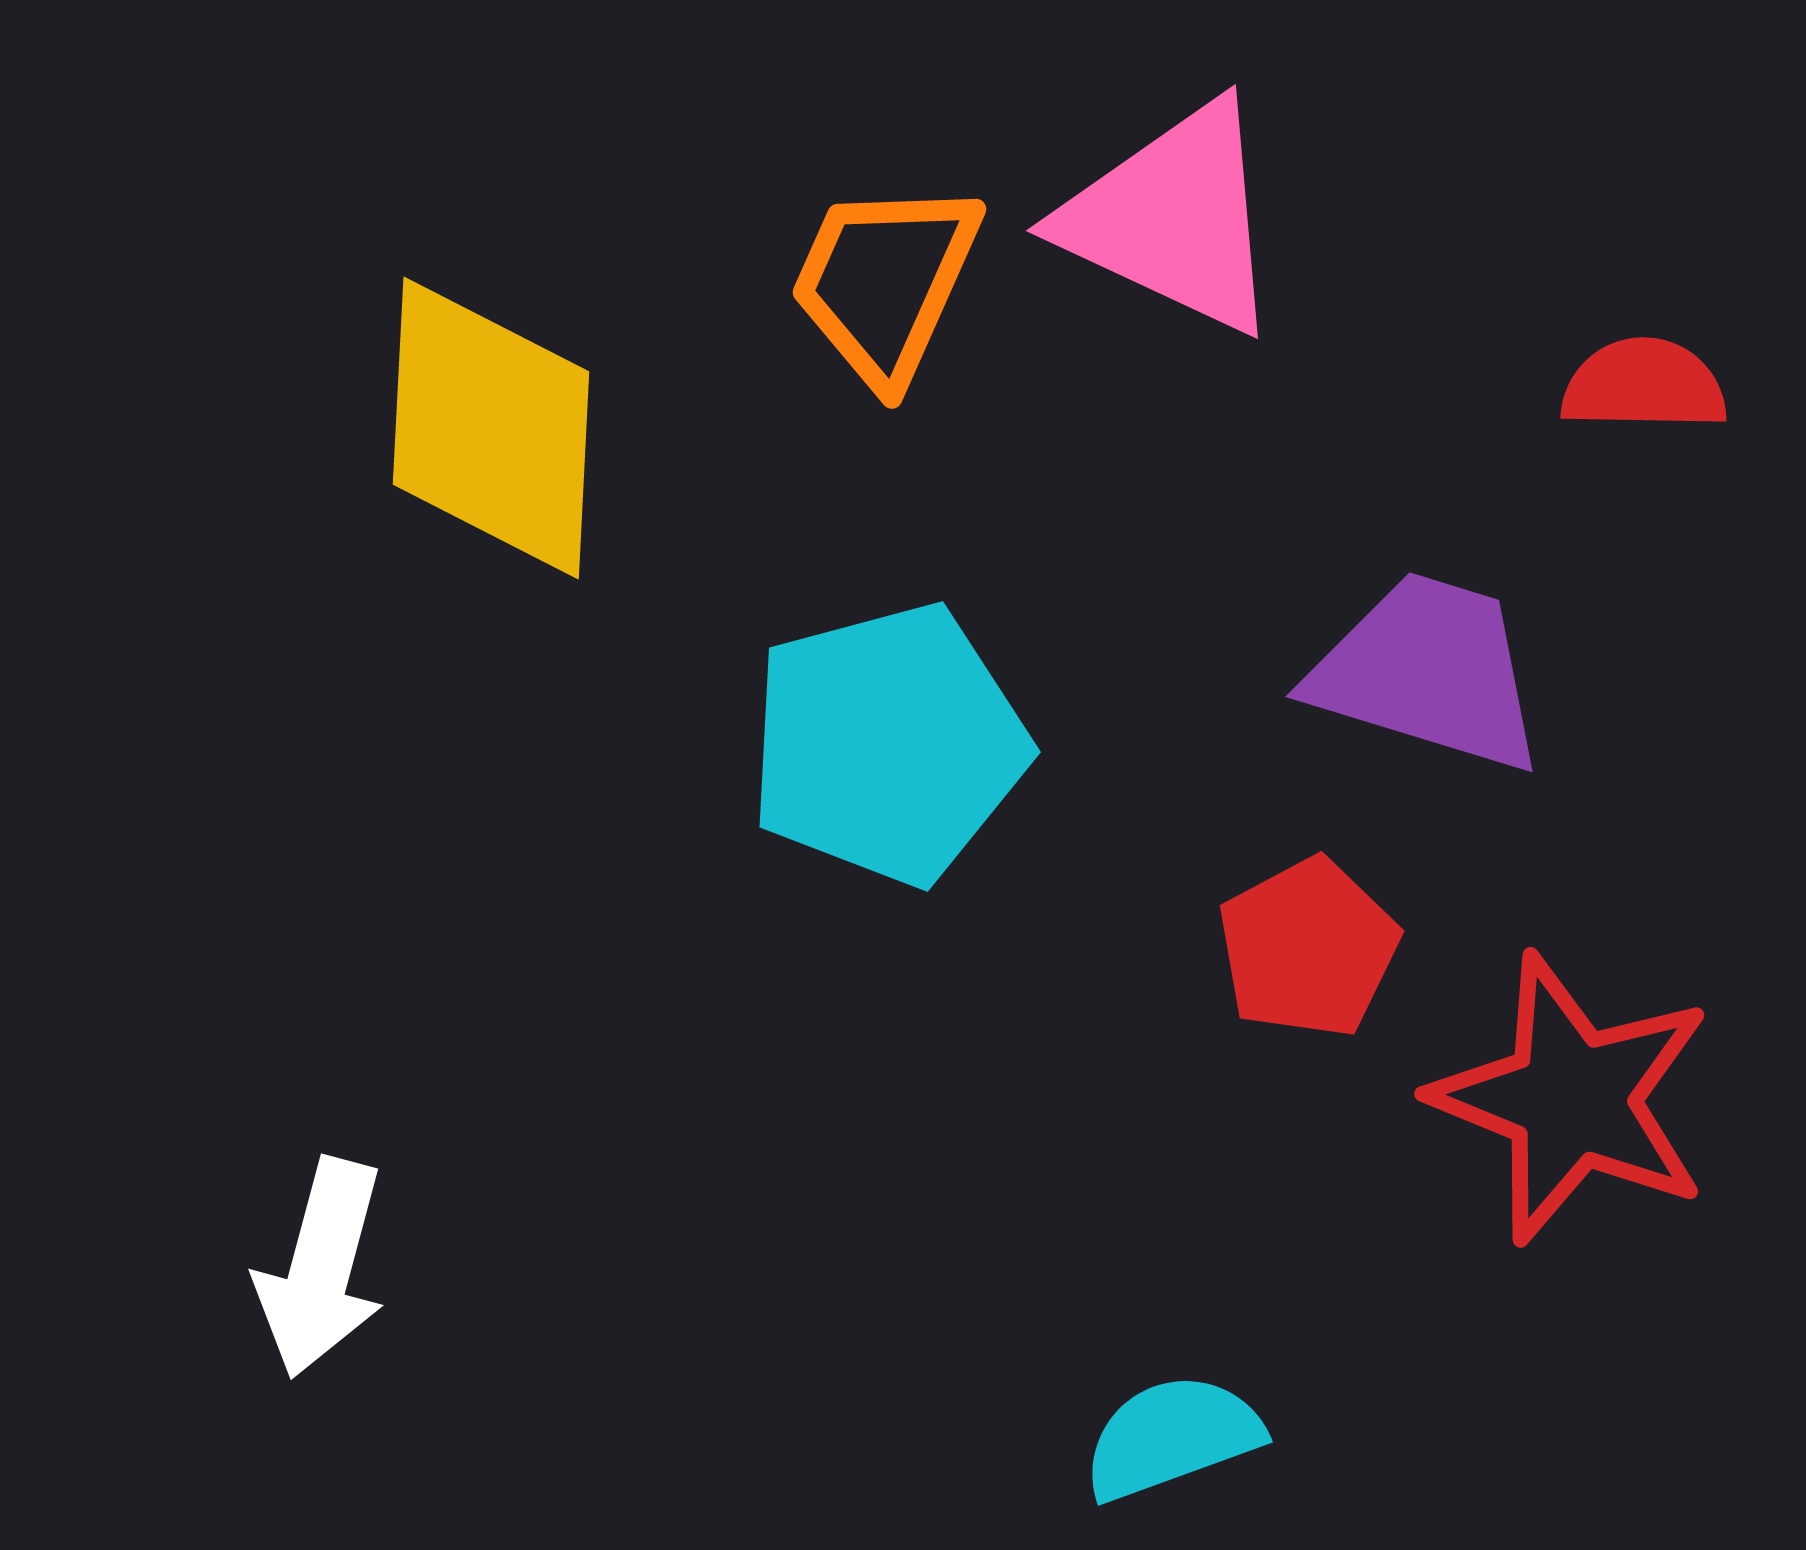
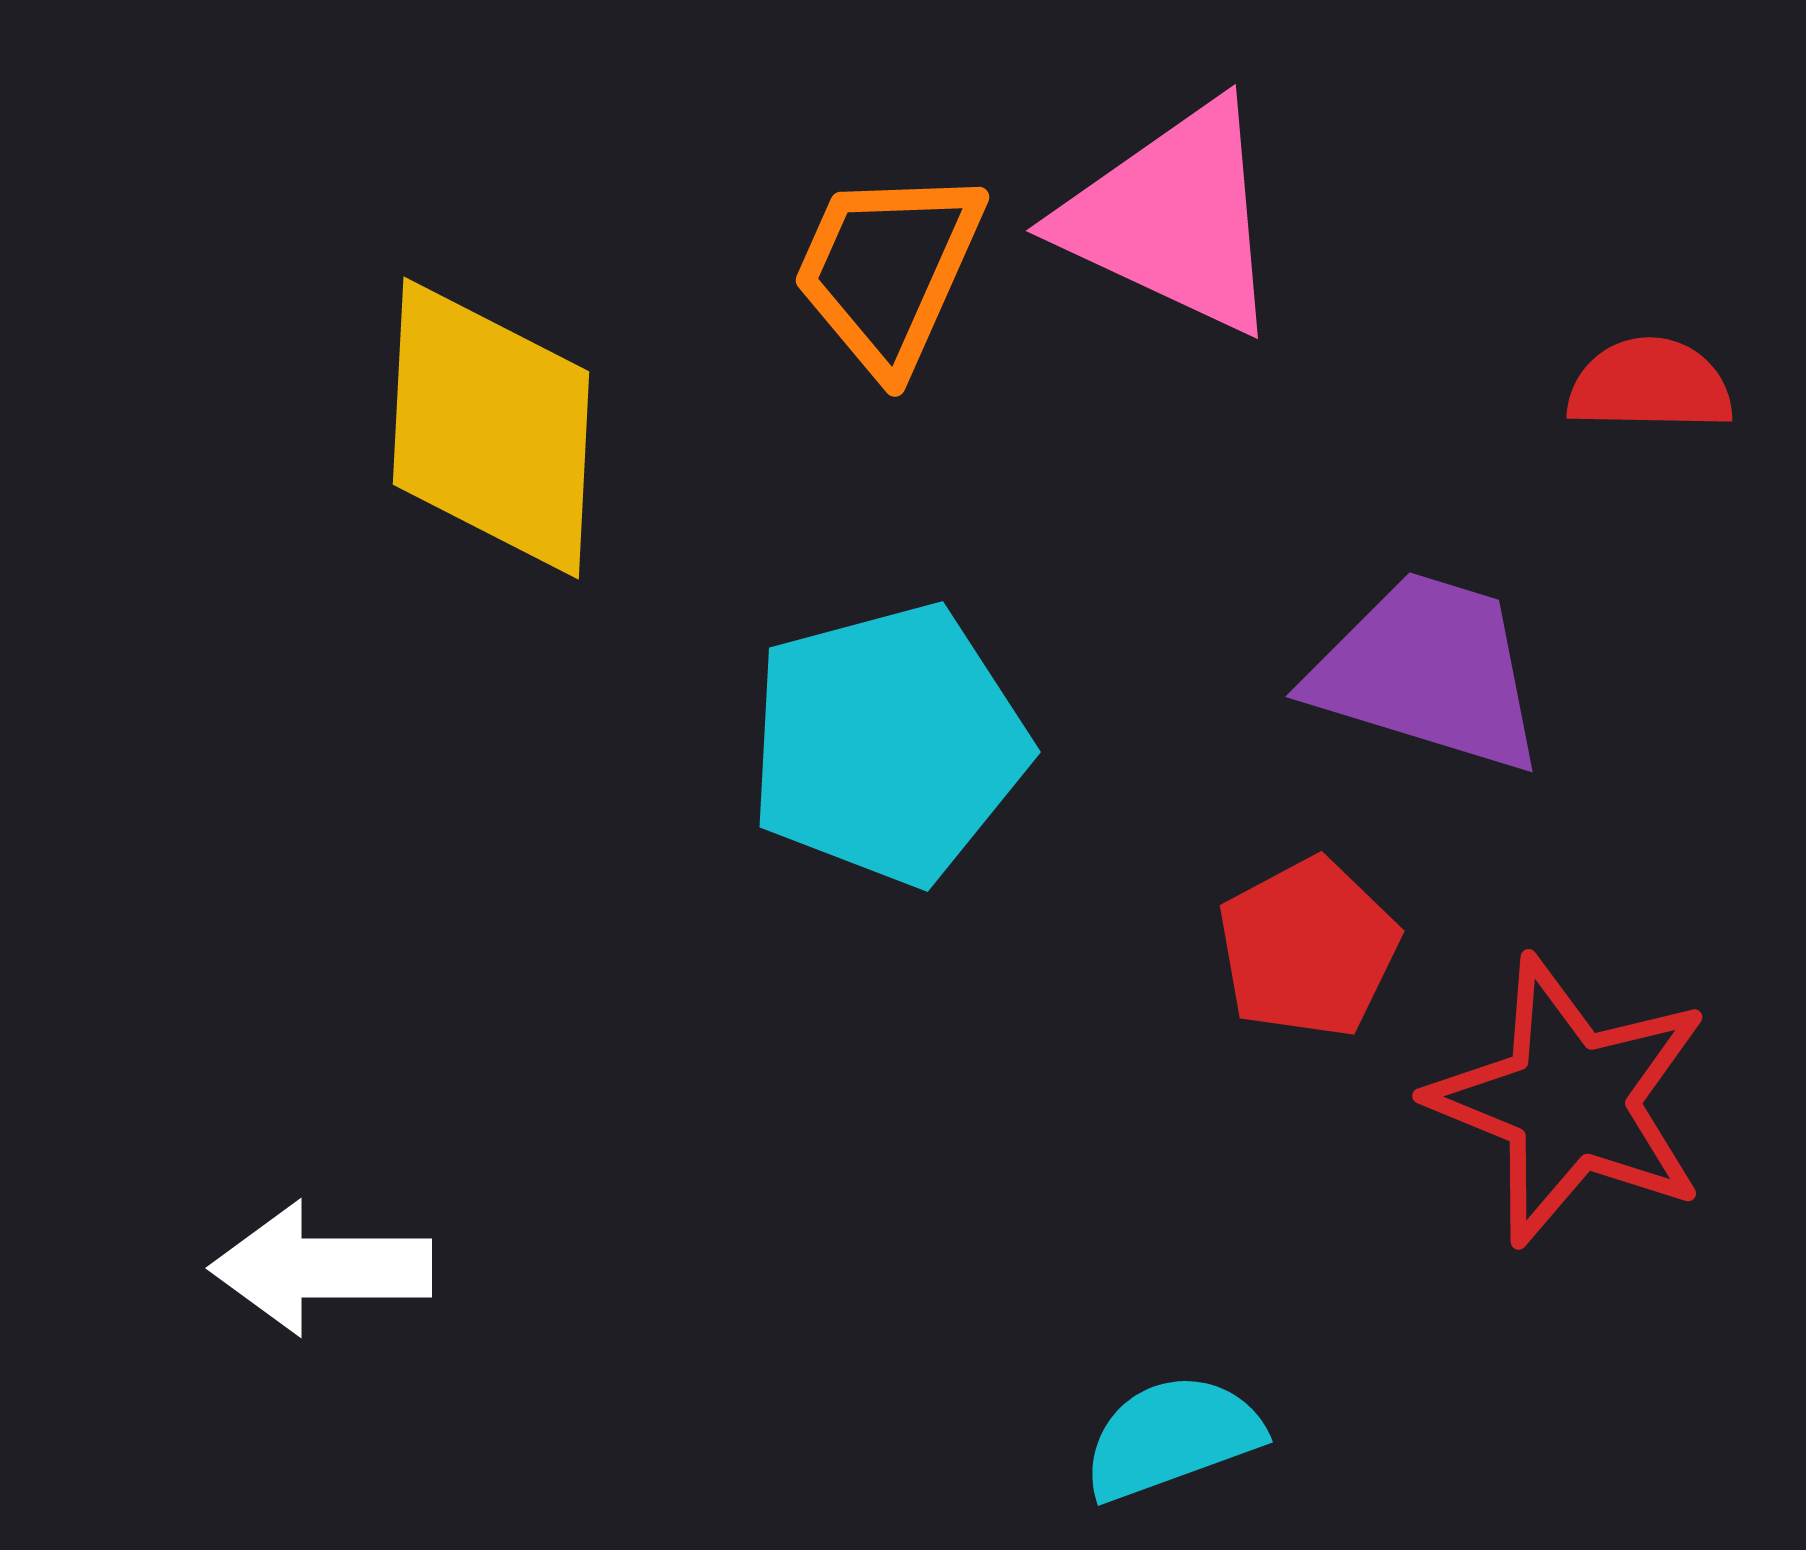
orange trapezoid: moved 3 px right, 12 px up
red semicircle: moved 6 px right
red star: moved 2 px left, 2 px down
white arrow: rotated 75 degrees clockwise
